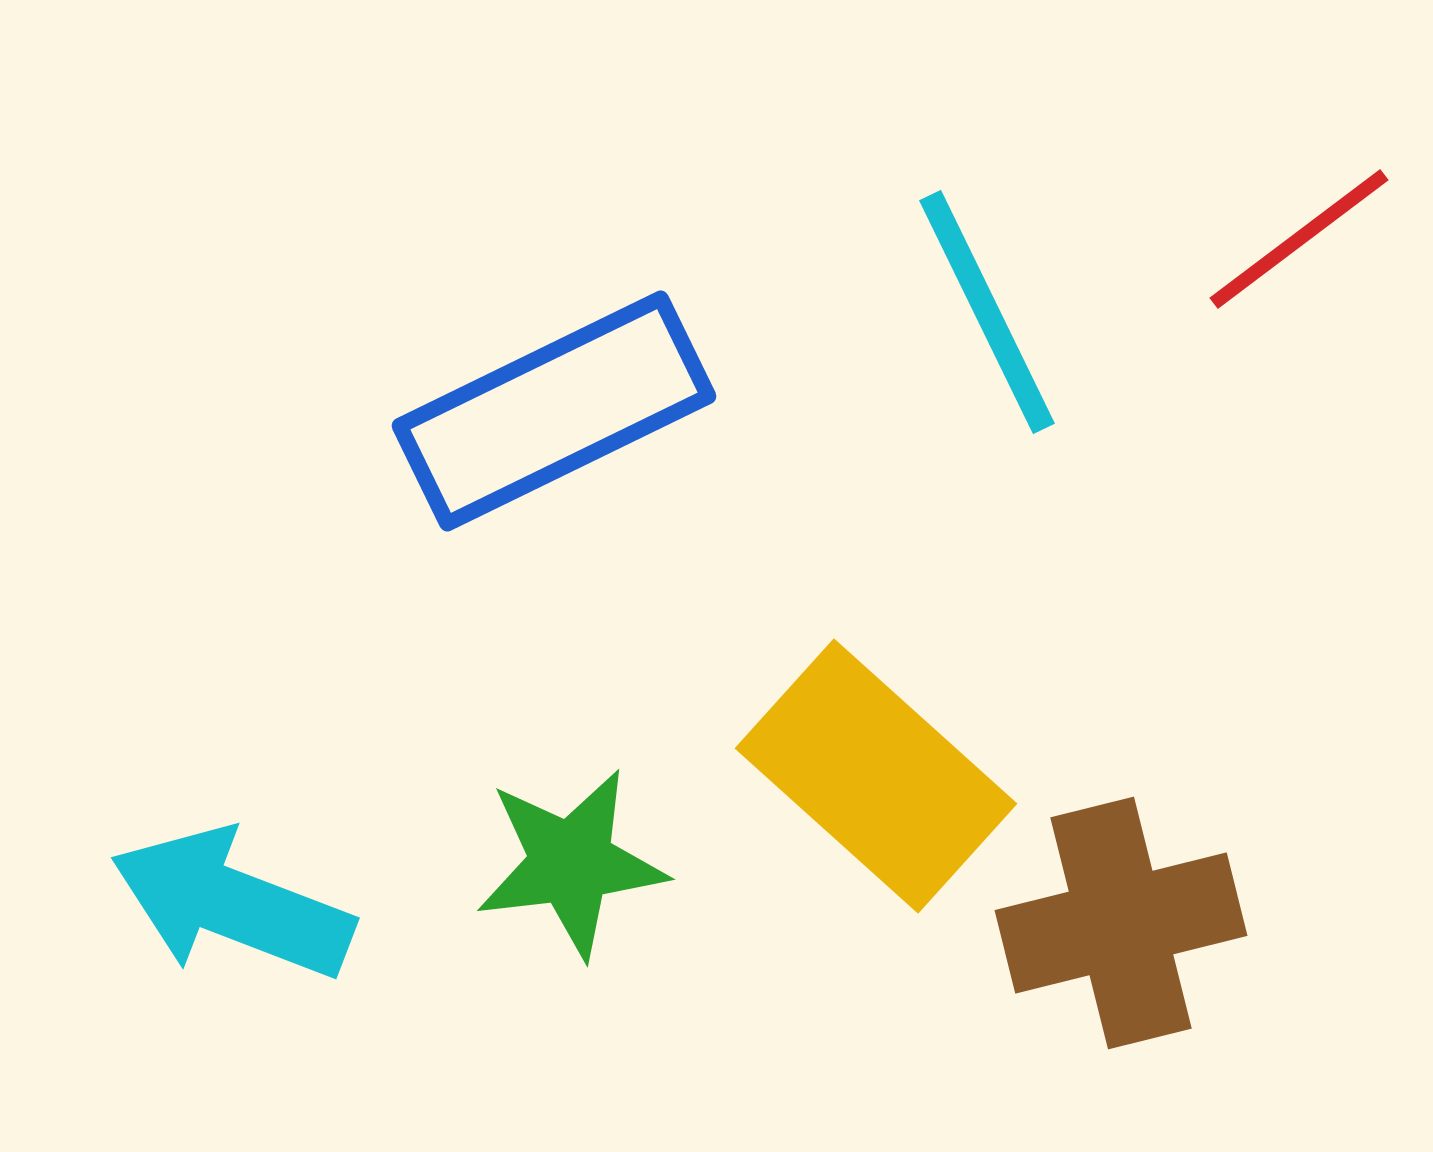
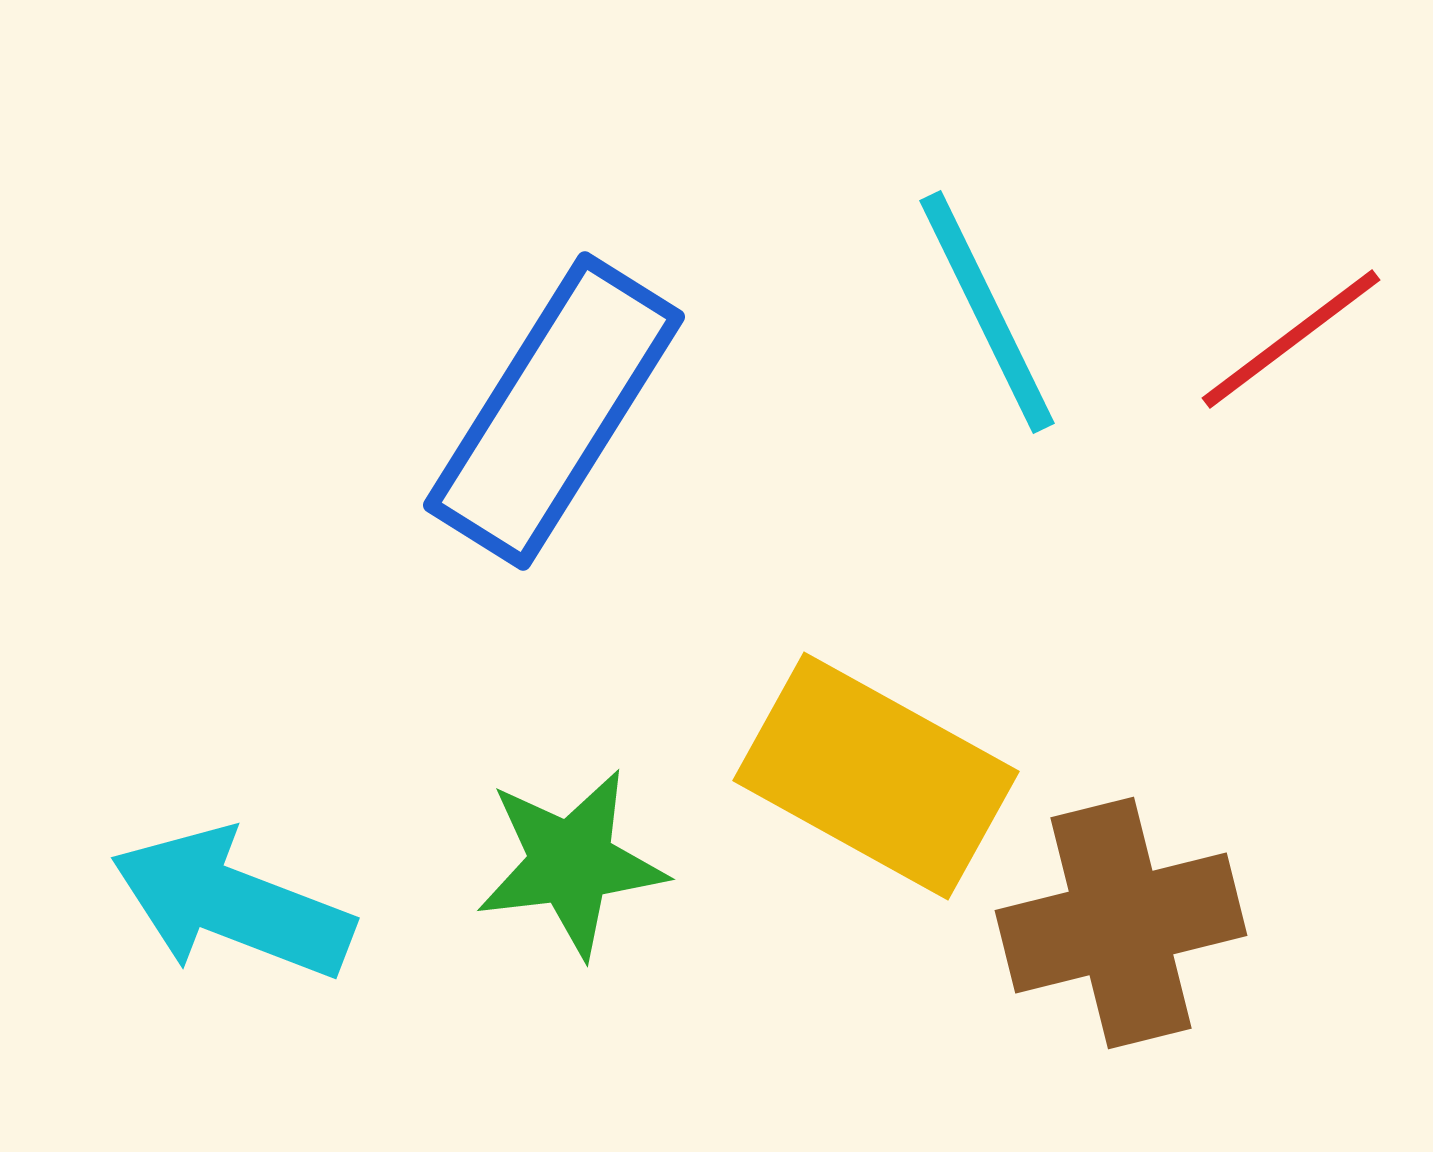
red line: moved 8 px left, 100 px down
blue rectangle: rotated 32 degrees counterclockwise
yellow rectangle: rotated 13 degrees counterclockwise
